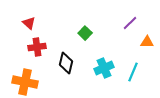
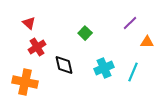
red cross: rotated 24 degrees counterclockwise
black diamond: moved 2 px left, 2 px down; rotated 25 degrees counterclockwise
